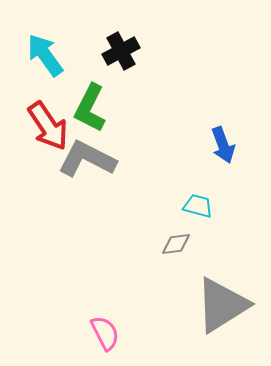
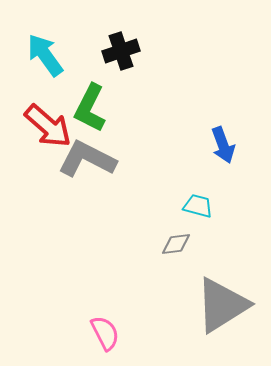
black cross: rotated 9 degrees clockwise
red arrow: rotated 15 degrees counterclockwise
